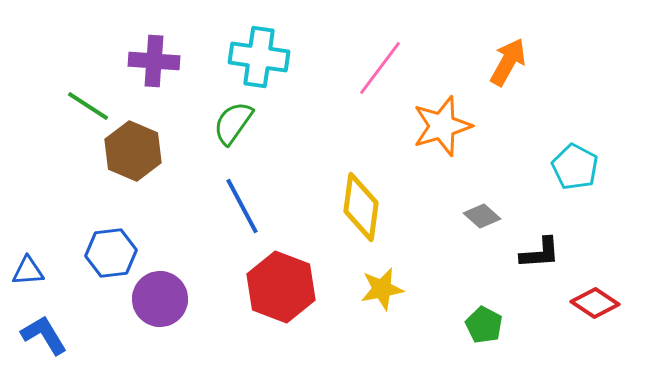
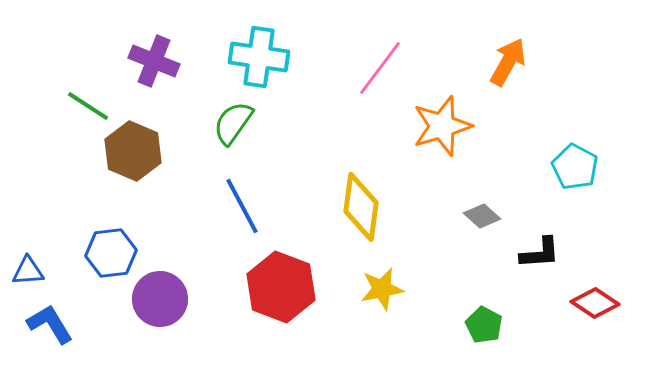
purple cross: rotated 18 degrees clockwise
blue L-shape: moved 6 px right, 11 px up
